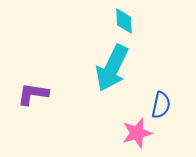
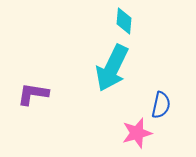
cyan diamond: rotated 8 degrees clockwise
